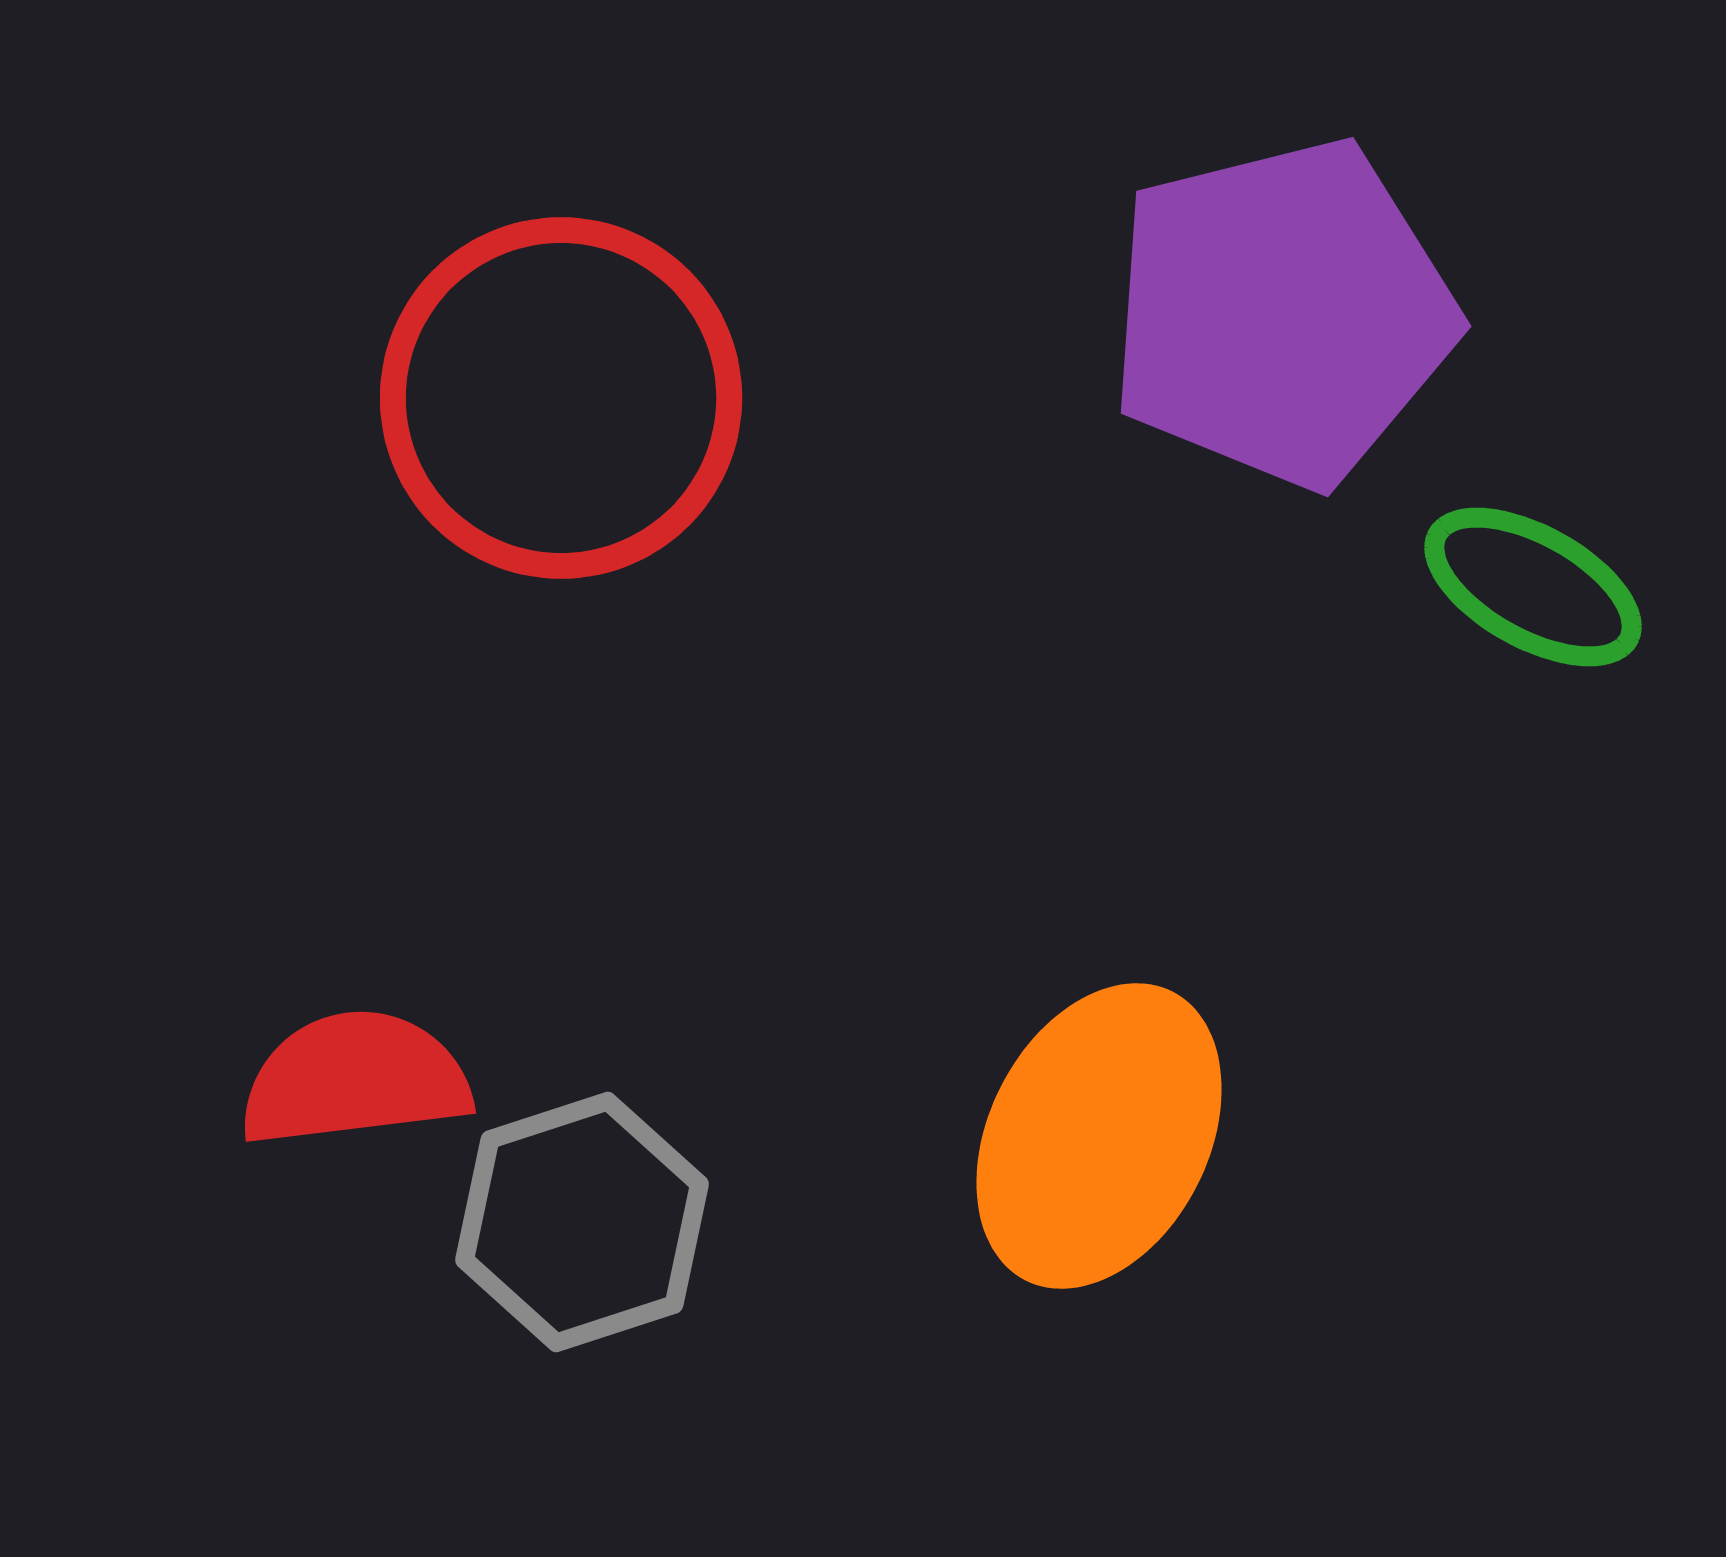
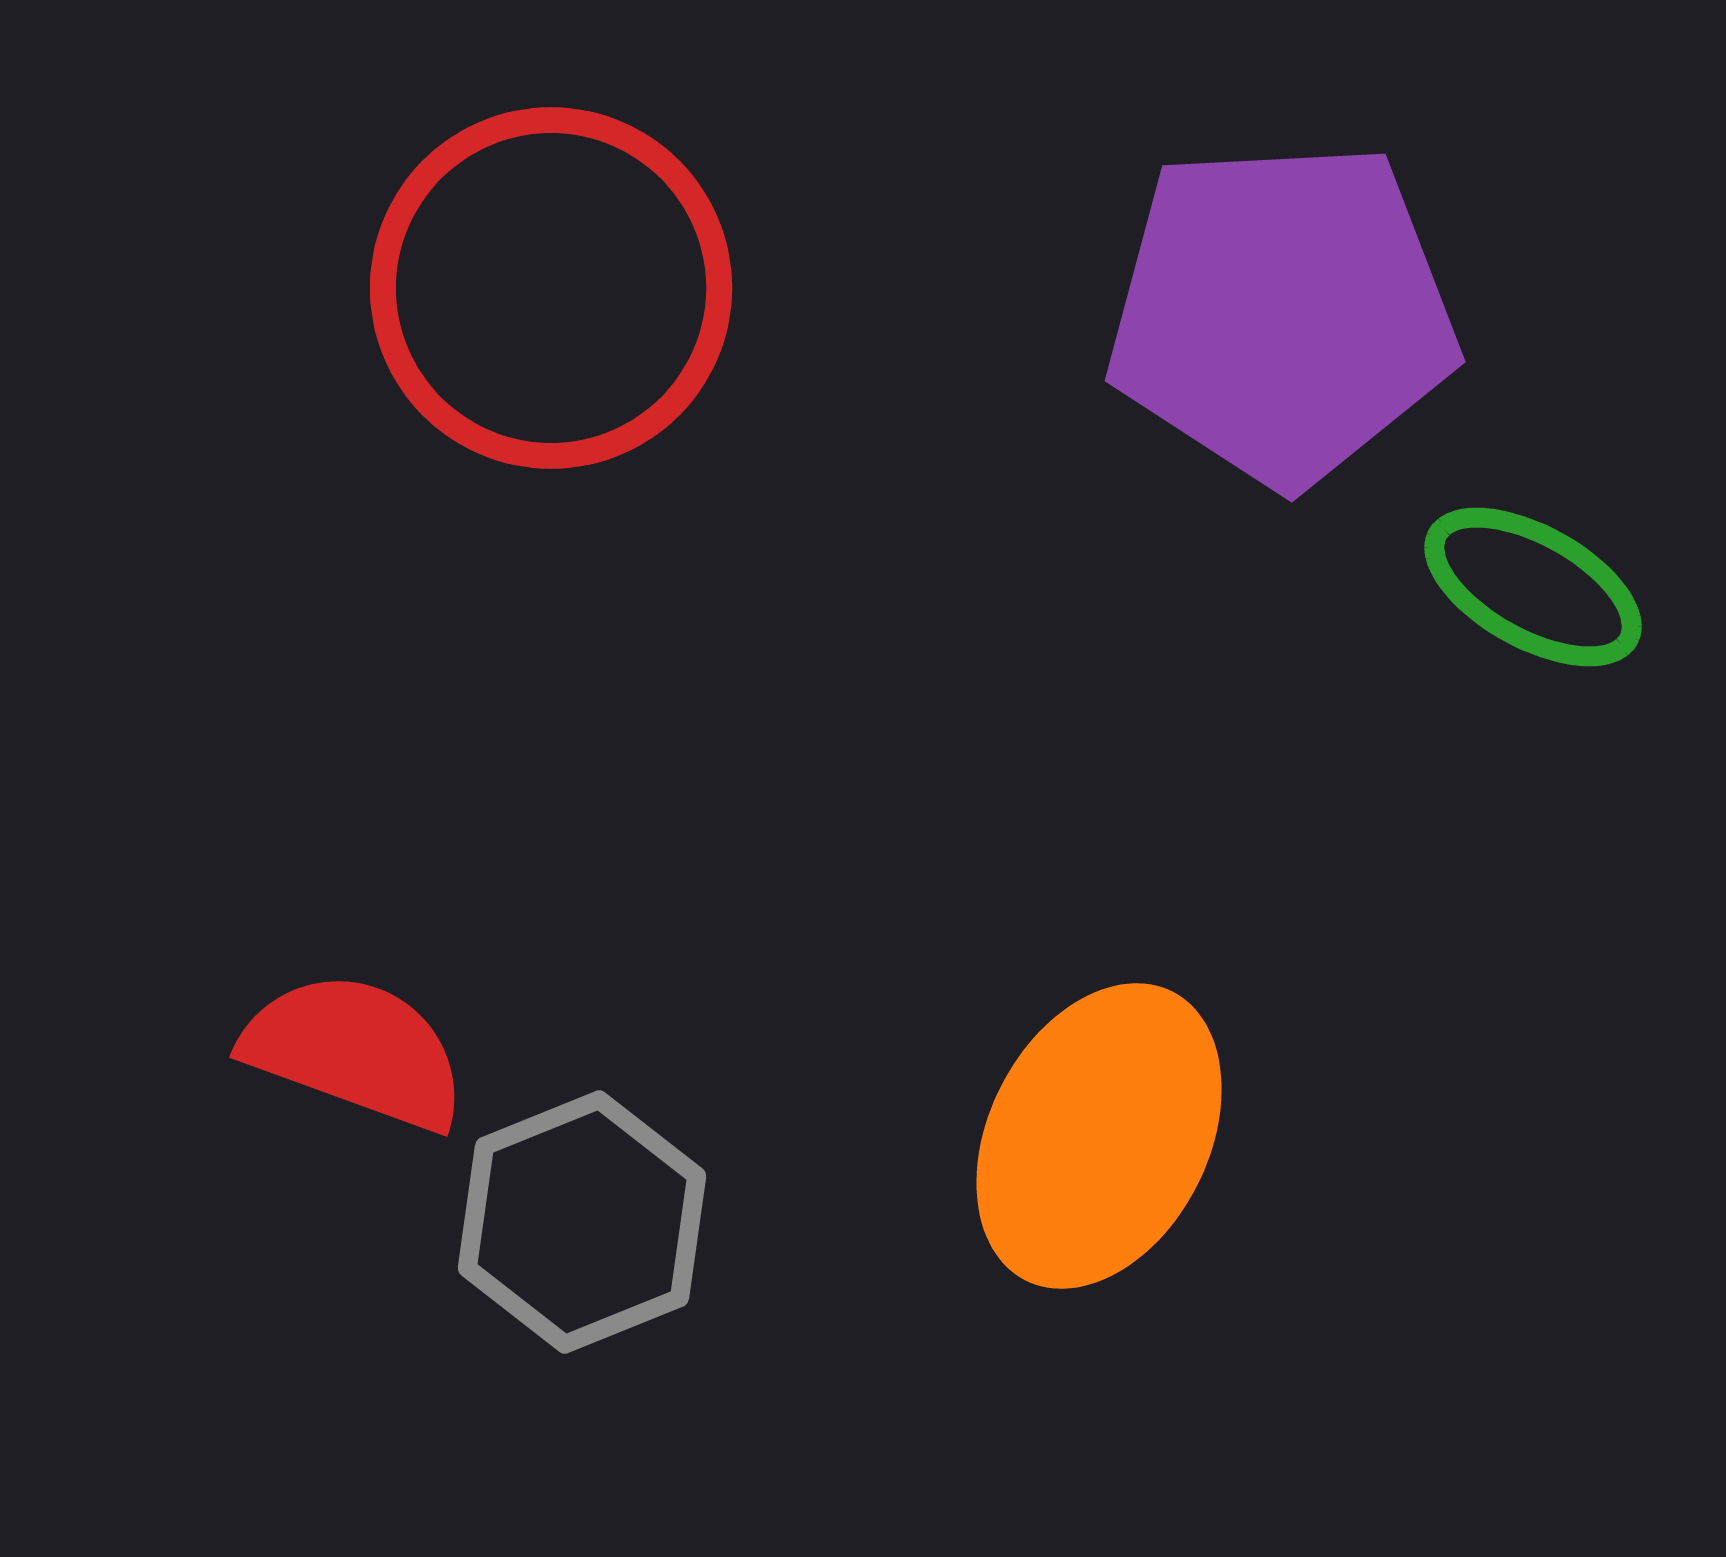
purple pentagon: rotated 11 degrees clockwise
red circle: moved 10 px left, 110 px up
red semicircle: moved 28 px up; rotated 27 degrees clockwise
gray hexagon: rotated 4 degrees counterclockwise
